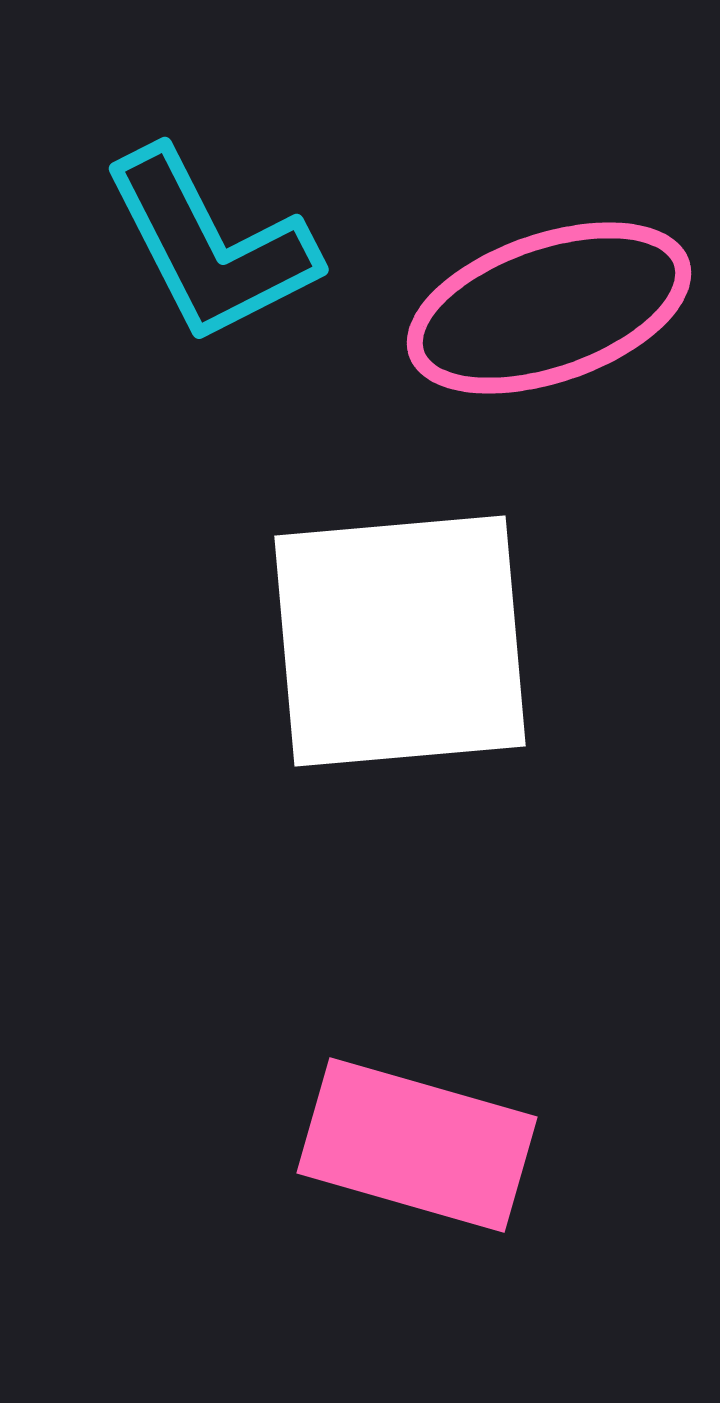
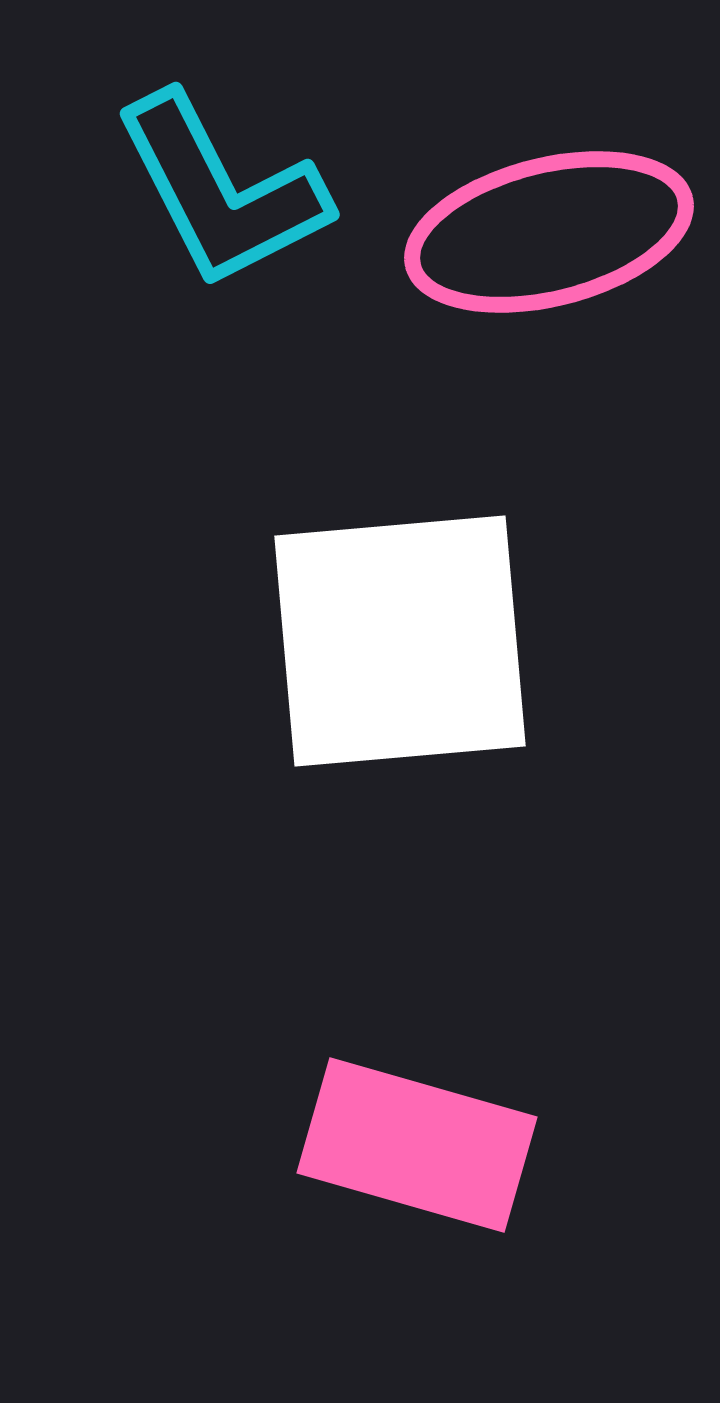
cyan L-shape: moved 11 px right, 55 px up
pink ellipse: moved 76 px up; rotated 5 degrees clockwise
